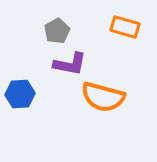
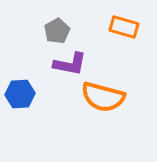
orange rectangle: moved 1 px left
